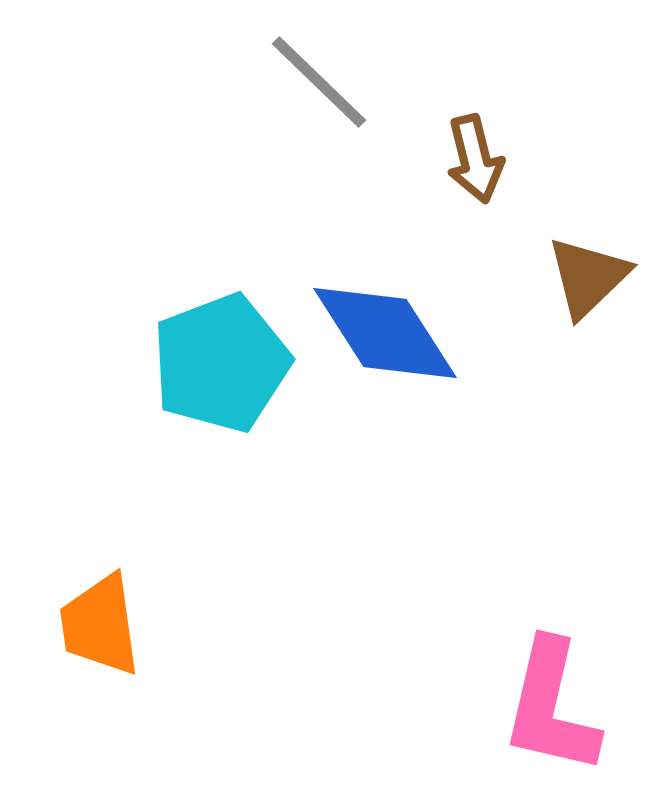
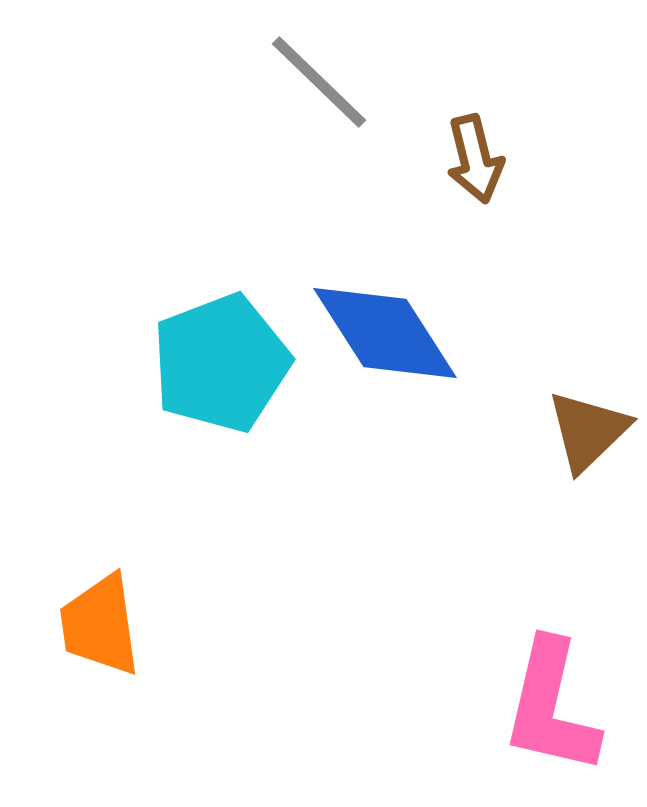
brown triangle: moved 154 px down
